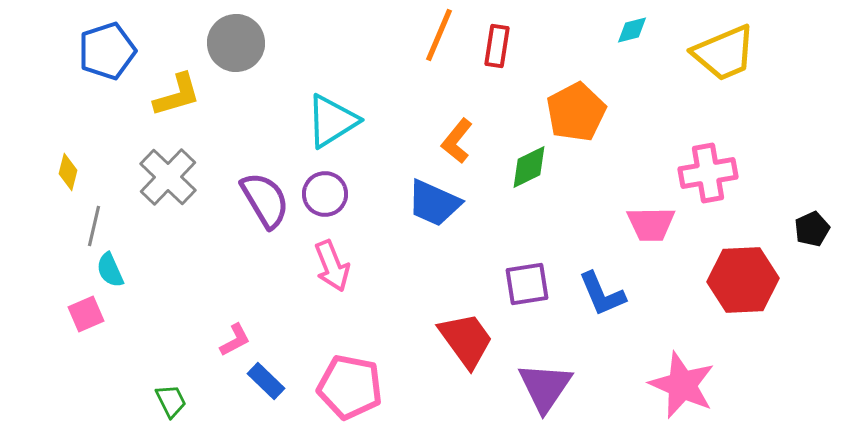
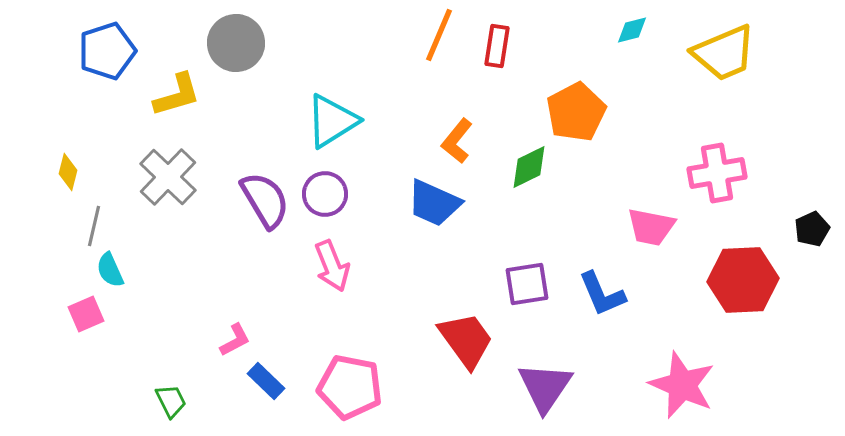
pink cross: moved 9 px right
pink trapezoid: moved 3 px down; rotated 12 degrees clockwise
